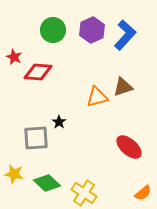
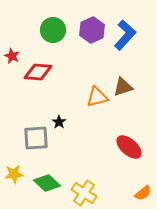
red star: moved 2 px left, 1 px up
yellow star: rotated 18 degrees counterclockwise
